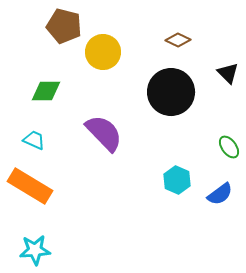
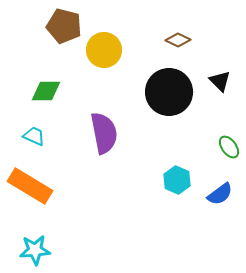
yellow circle: moved 1 px right, 2 px up
black triangle: moved 8 px left, 8 px down
black circle: moved 2 px left
purple semicircle: rotated 33 degrees clockwise
cyan trapezoid: moved 4 px up
